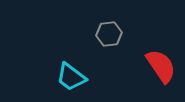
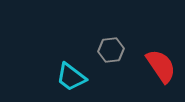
gray hexagon: moved 2 px right, 16 px down
